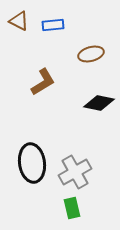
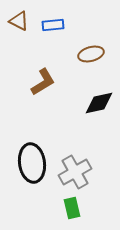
black diamond: rotated 24 degrees counterclockwise
